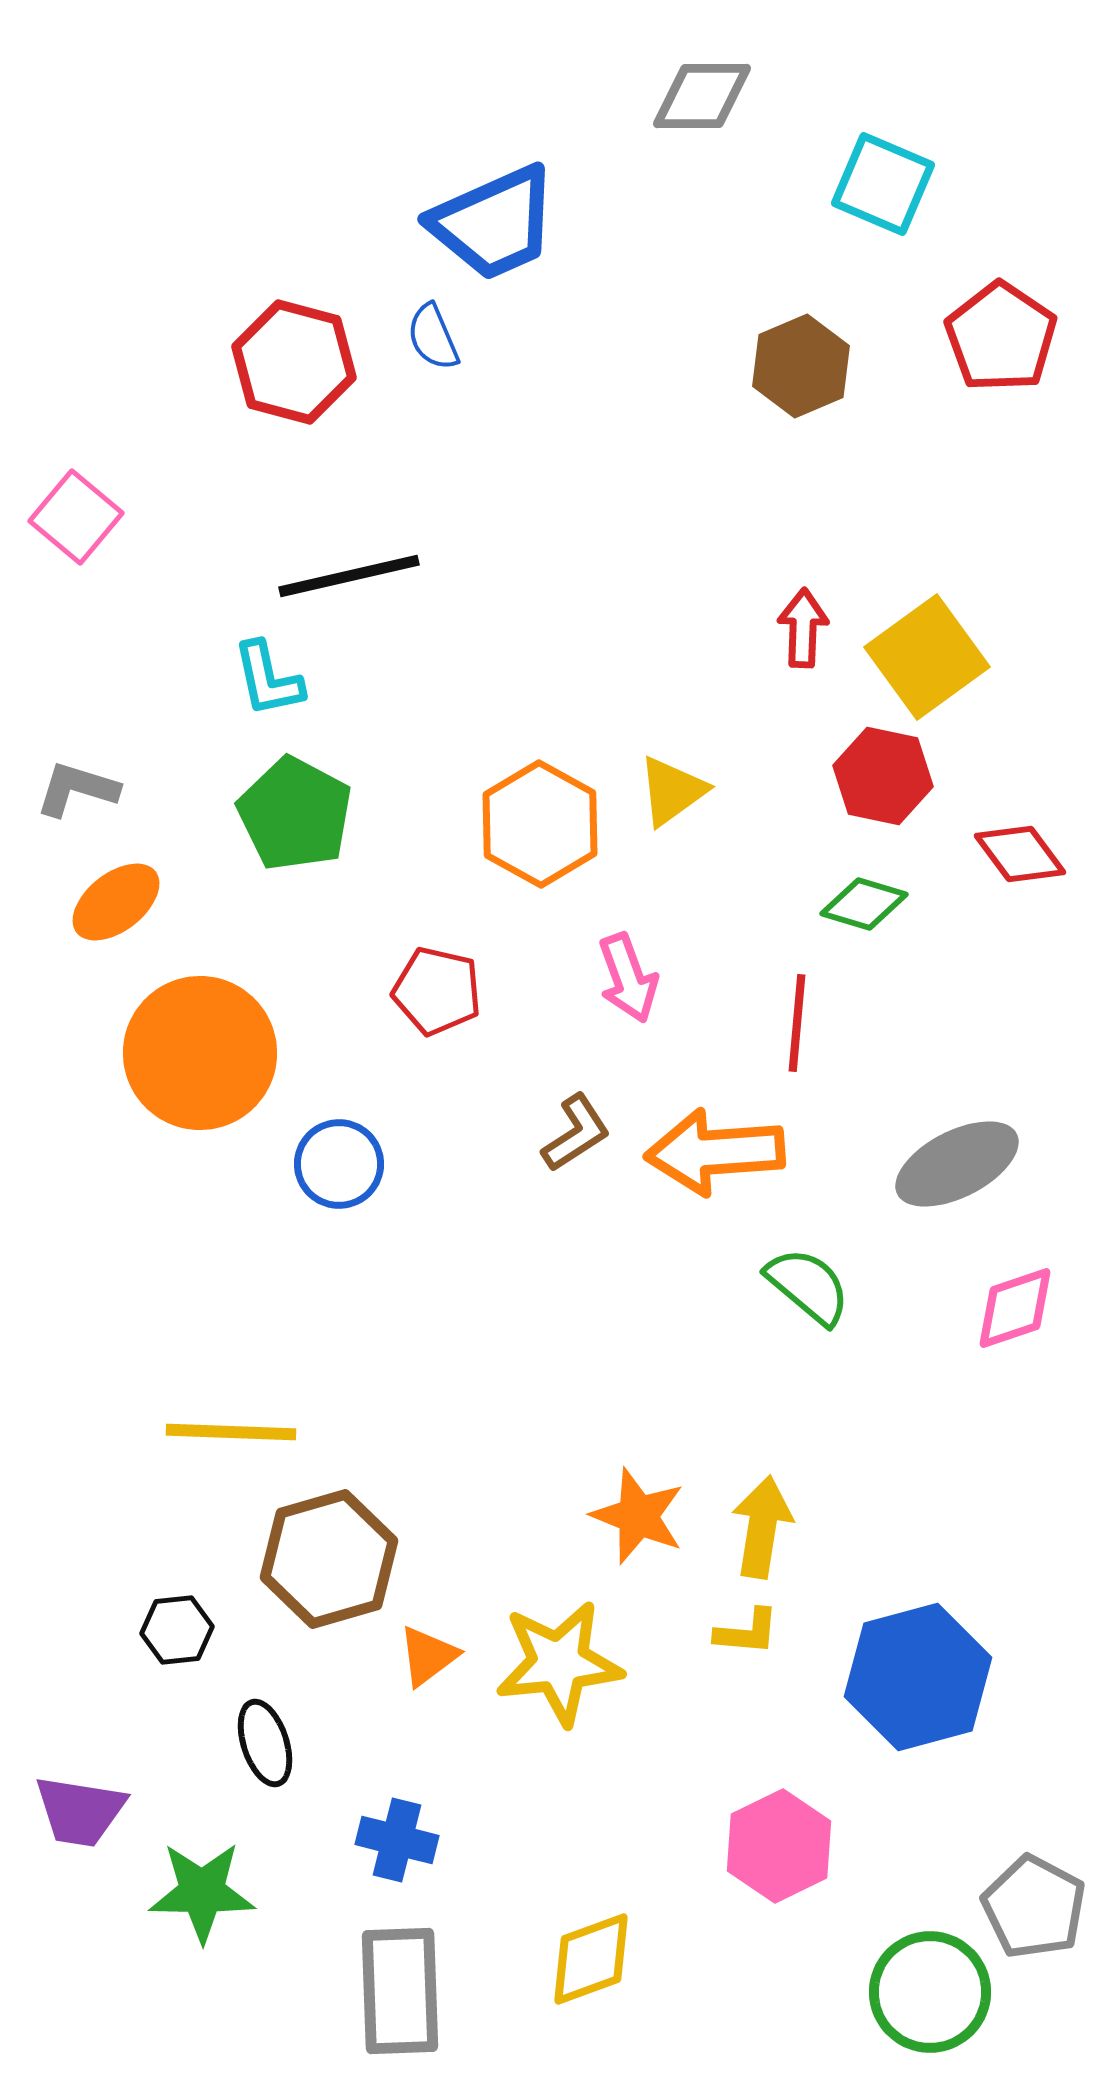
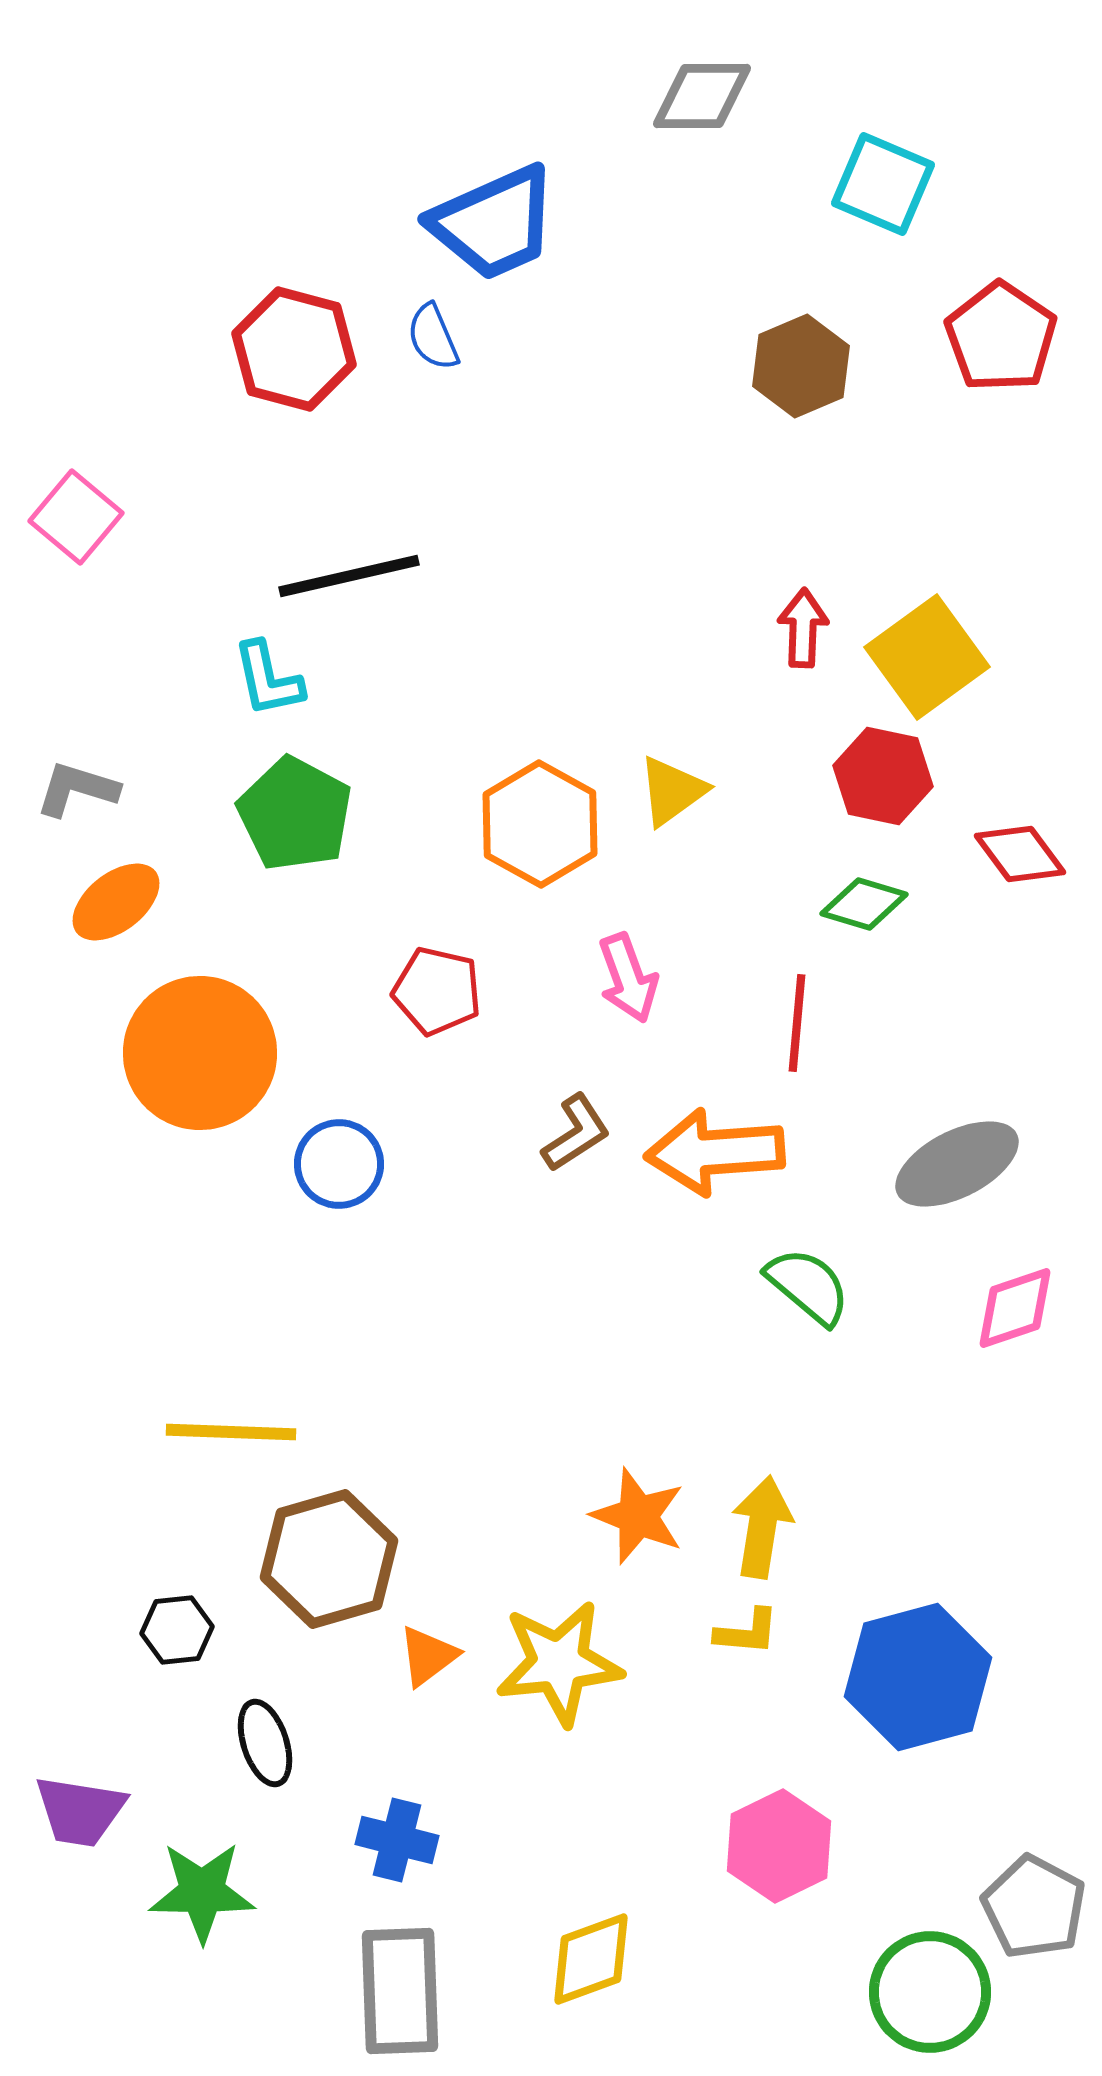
red hexagon at (294, 362): moved 13 px up
